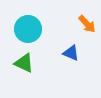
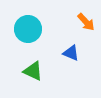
orange arrow: moved 1 px left, 2 px up
green triangle: moved 9 px right, 8 px down
